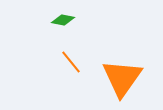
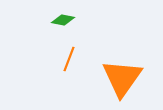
orange line: moved 2 px left, 3 px up; rotated 60 degrees clockwise
